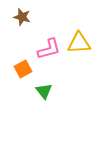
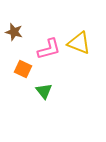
brown star: moved 8 px left, 15 px down
yellow triangle: rotated 25 degrees clockwise
orange square: rotated 36 degrees counterclockwise
